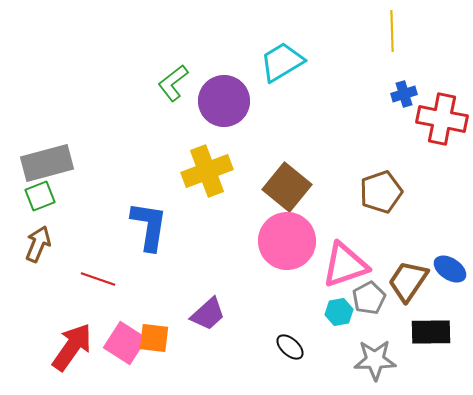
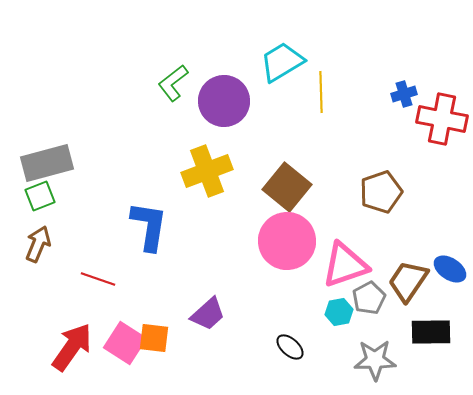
yellow line: moved 71 px left, 61 px down
